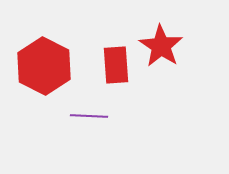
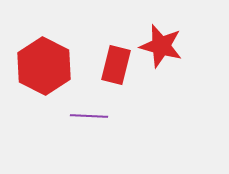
red star: rotated 18 degrees counterclockwise
red rectangle: rotated 18 degrees clockwise
